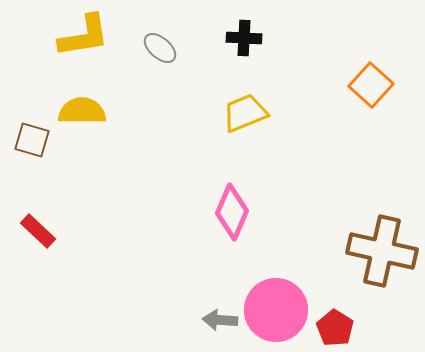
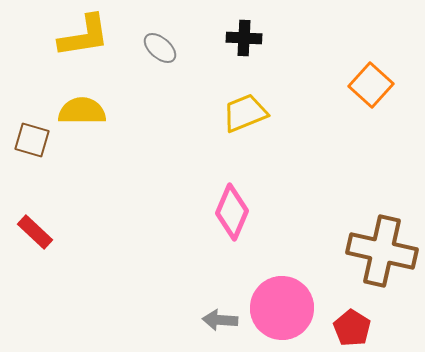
red rectangle: moved 3 px left, 1 px down
pink circle: moved 6 px right, 2 px up
red pentagon: moved 17 px right
